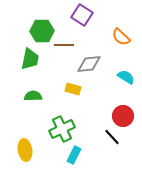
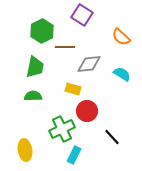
green hexagon: rotated 25 degrees counterclockwise
brown line: moved 1 px right, 2 px down
green trapezoid: moved 5 px right, 8 px down
cyan semicircle: moved 4 px left, 3 px up
red circle: moved 36 px left, 5 px up
